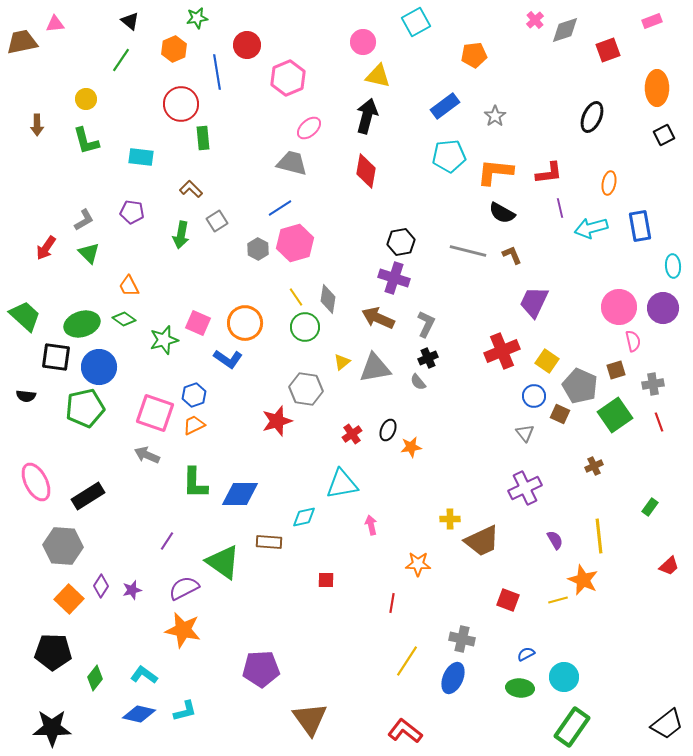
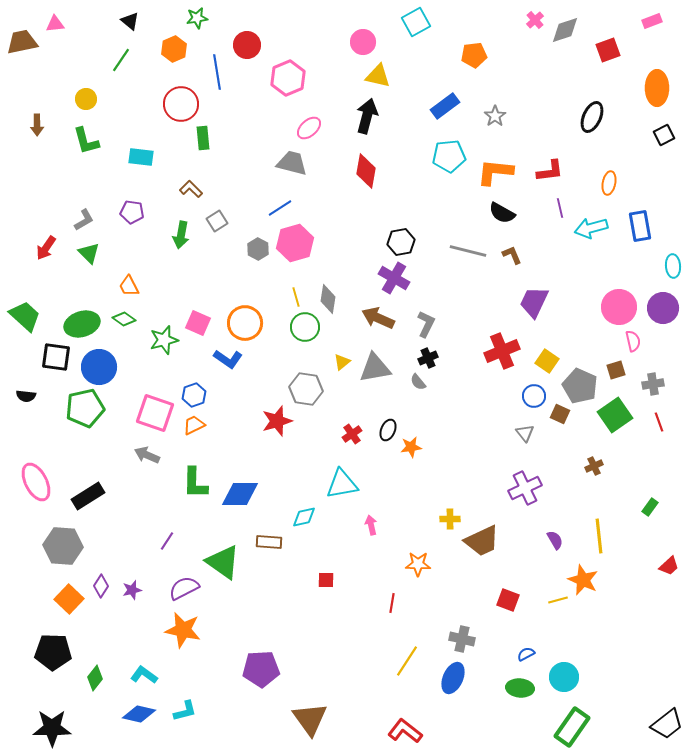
red L-shape at (549, 173): moved 1 px right, 2 px up
purple cross at (394, 278): rotated 12 degrees clockwise
yellow line at (296, 297): rotated 18 degrees clockwise
